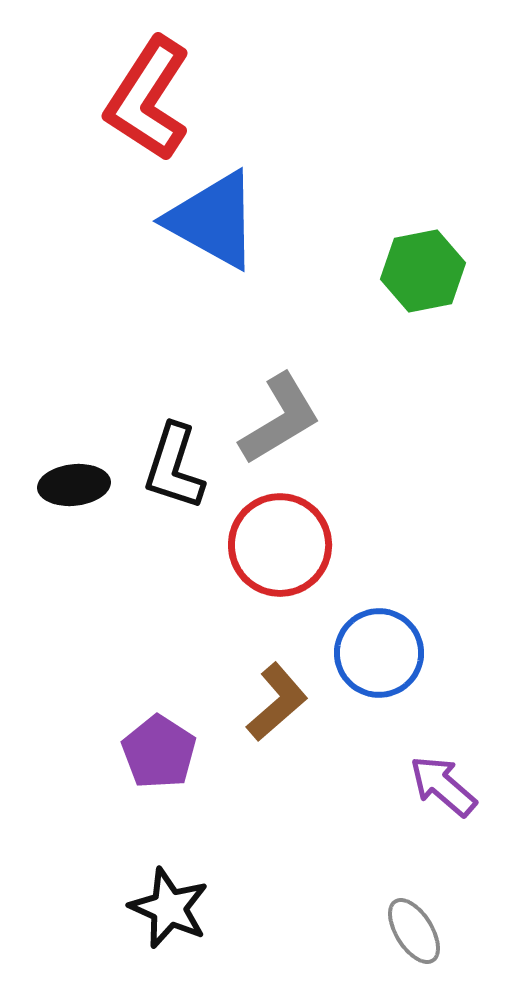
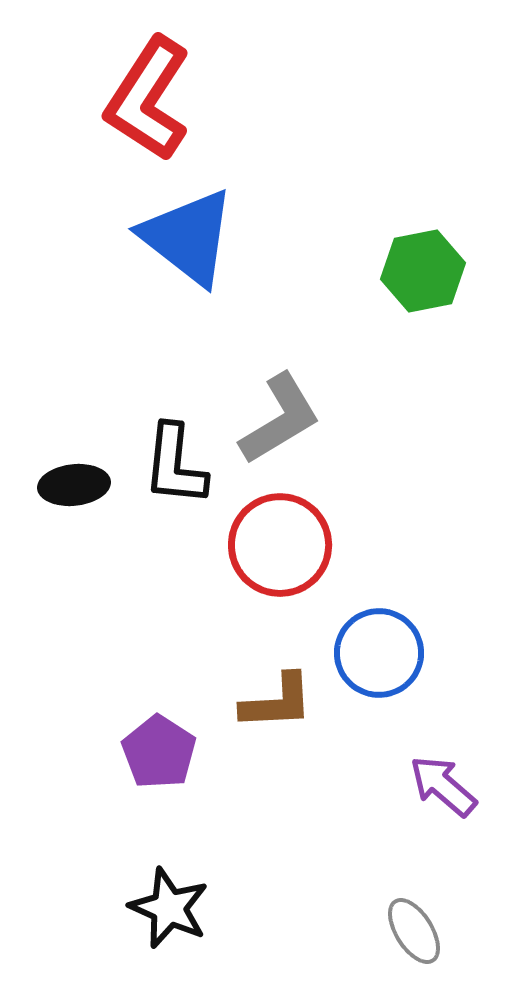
blue triangle: moved 25 px left, 17 px down; rotated 9 degrees clockwise
black L-shape: moved 1 px right, 2 px up; rotated 12 degrees counterclockwise
brown L-shape: rotated 38 degrees clockwise
